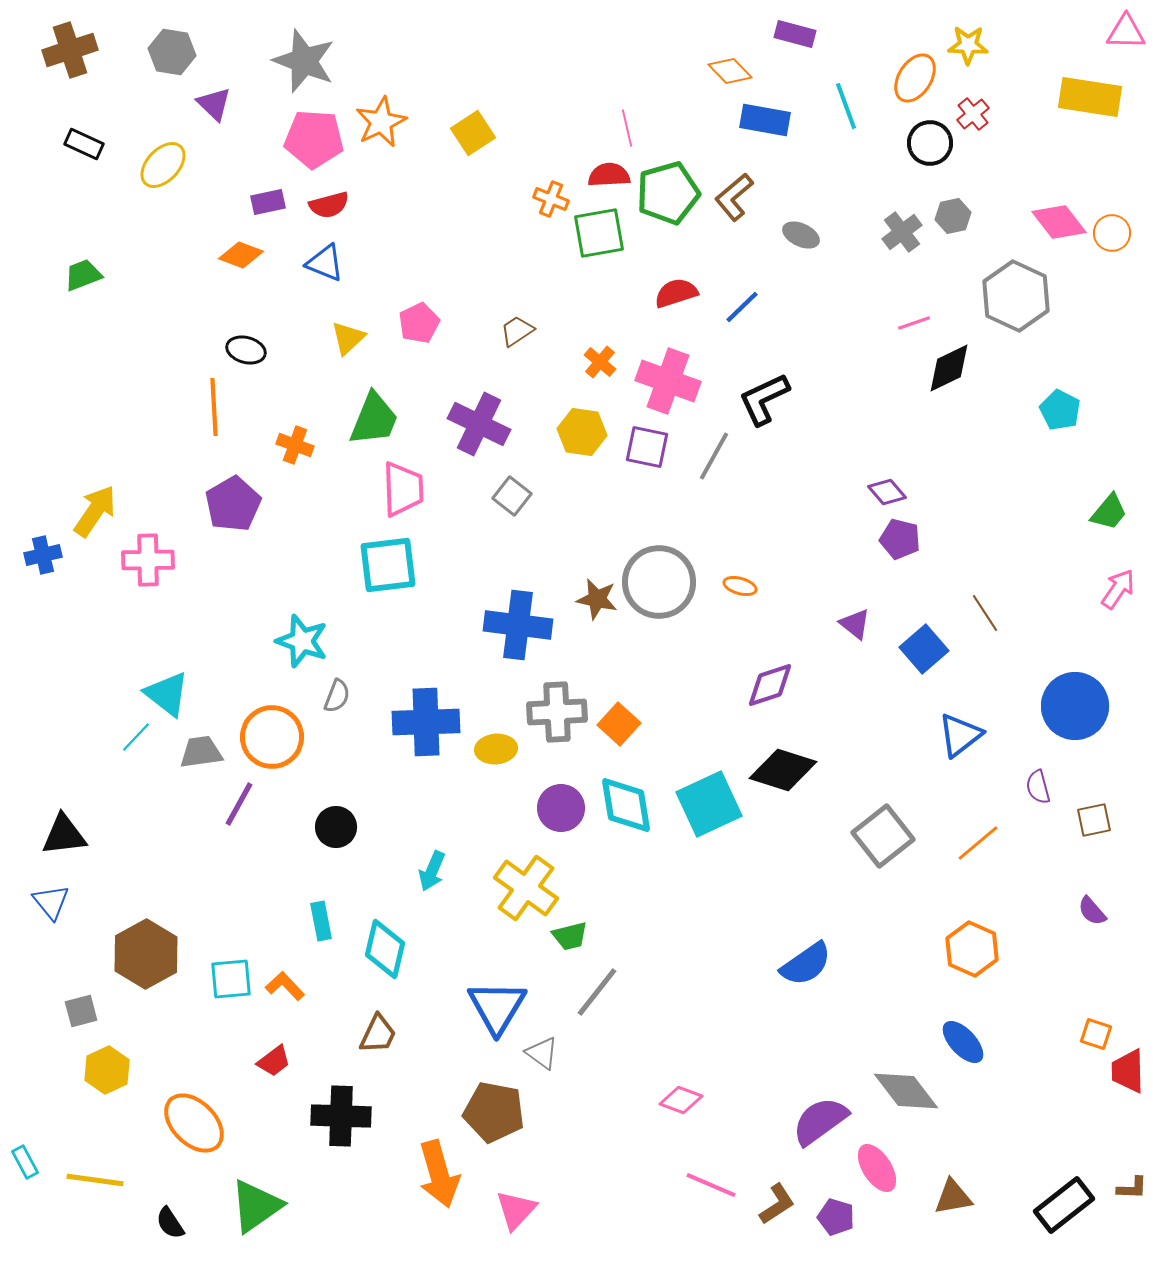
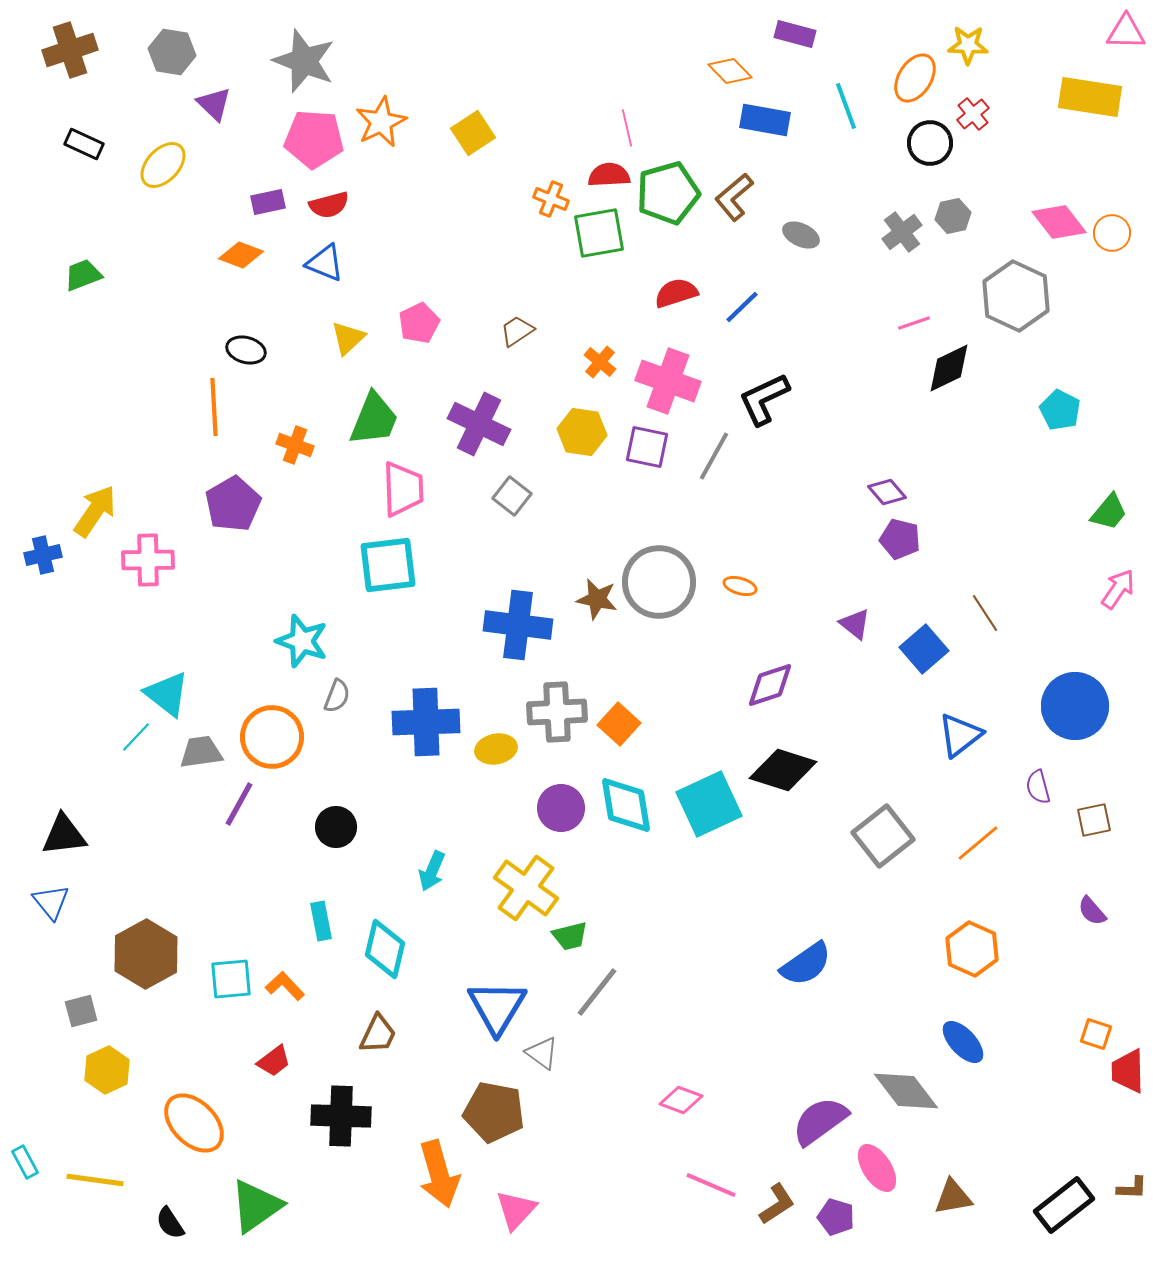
yellow ellipse at (496, 749): rotated 6 degrees counterclockwise
